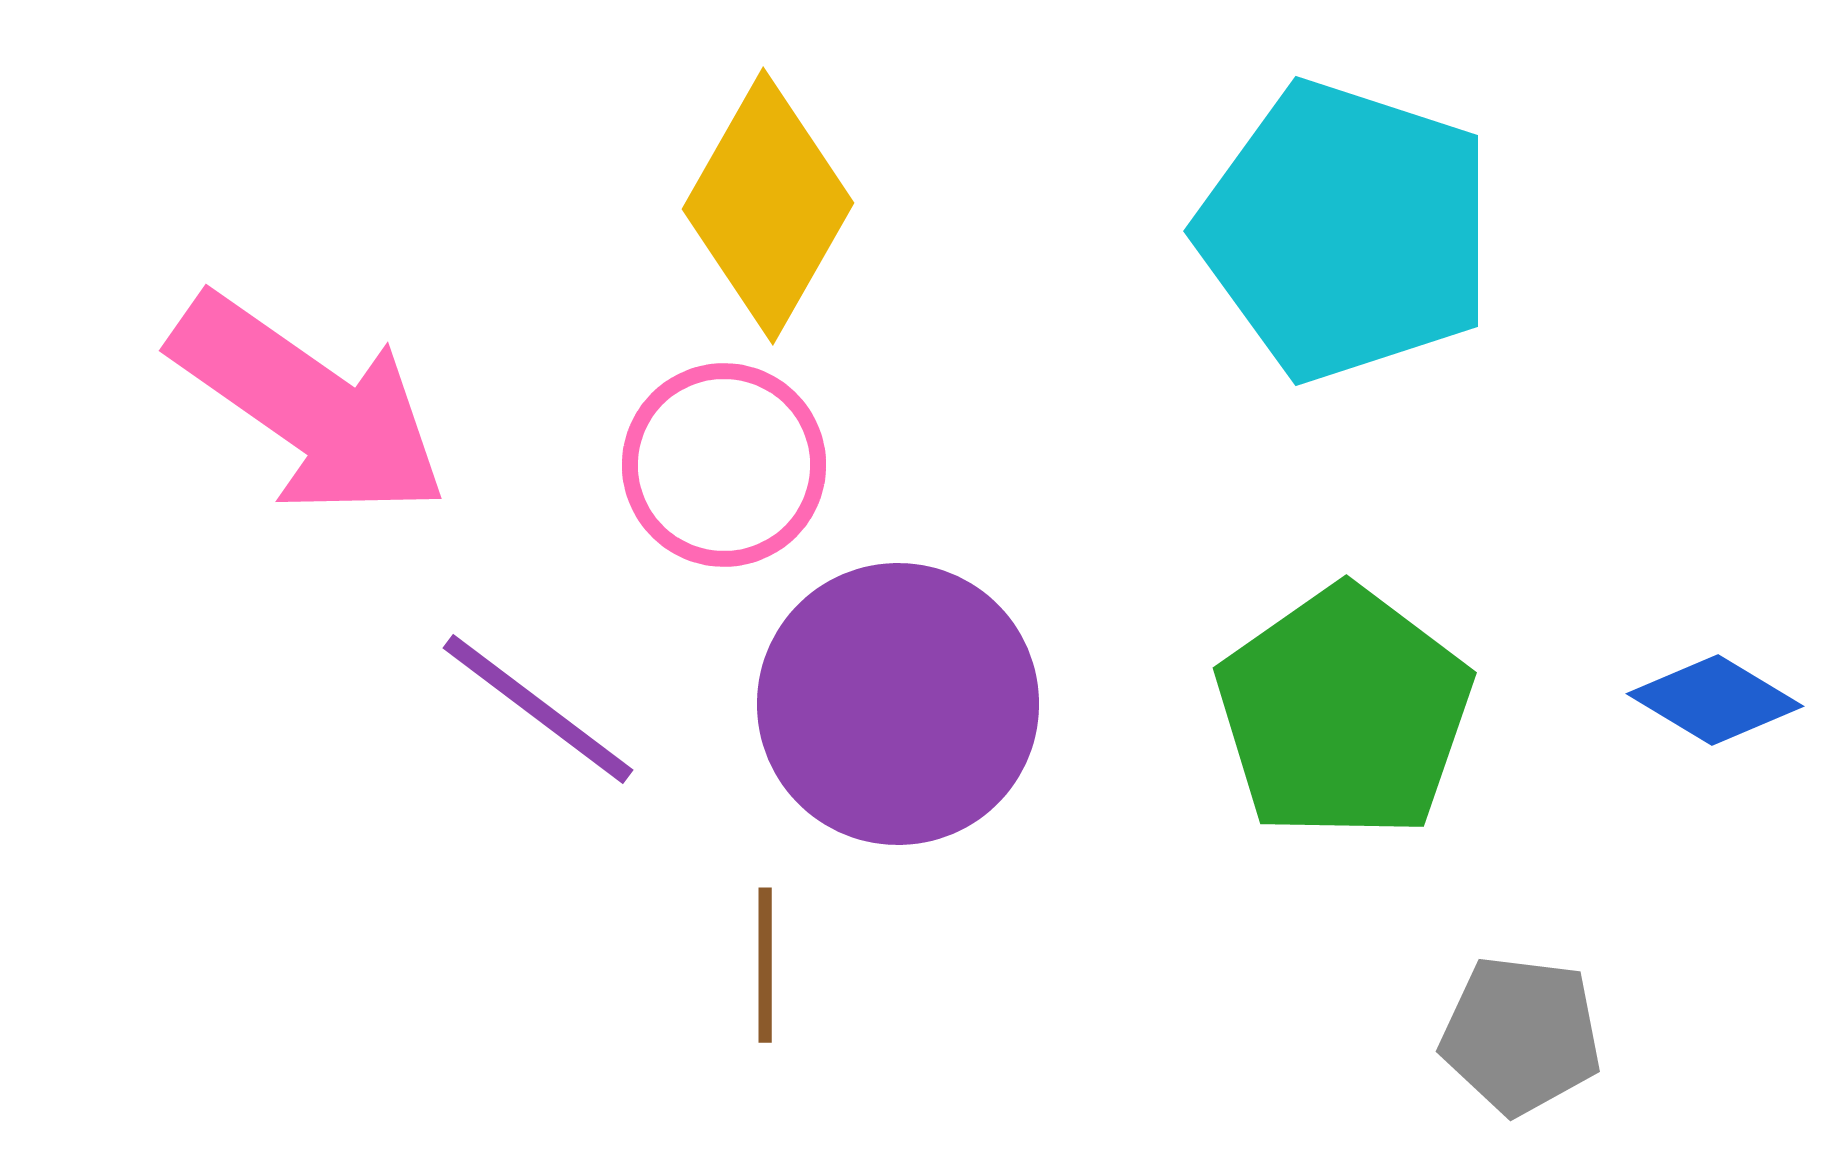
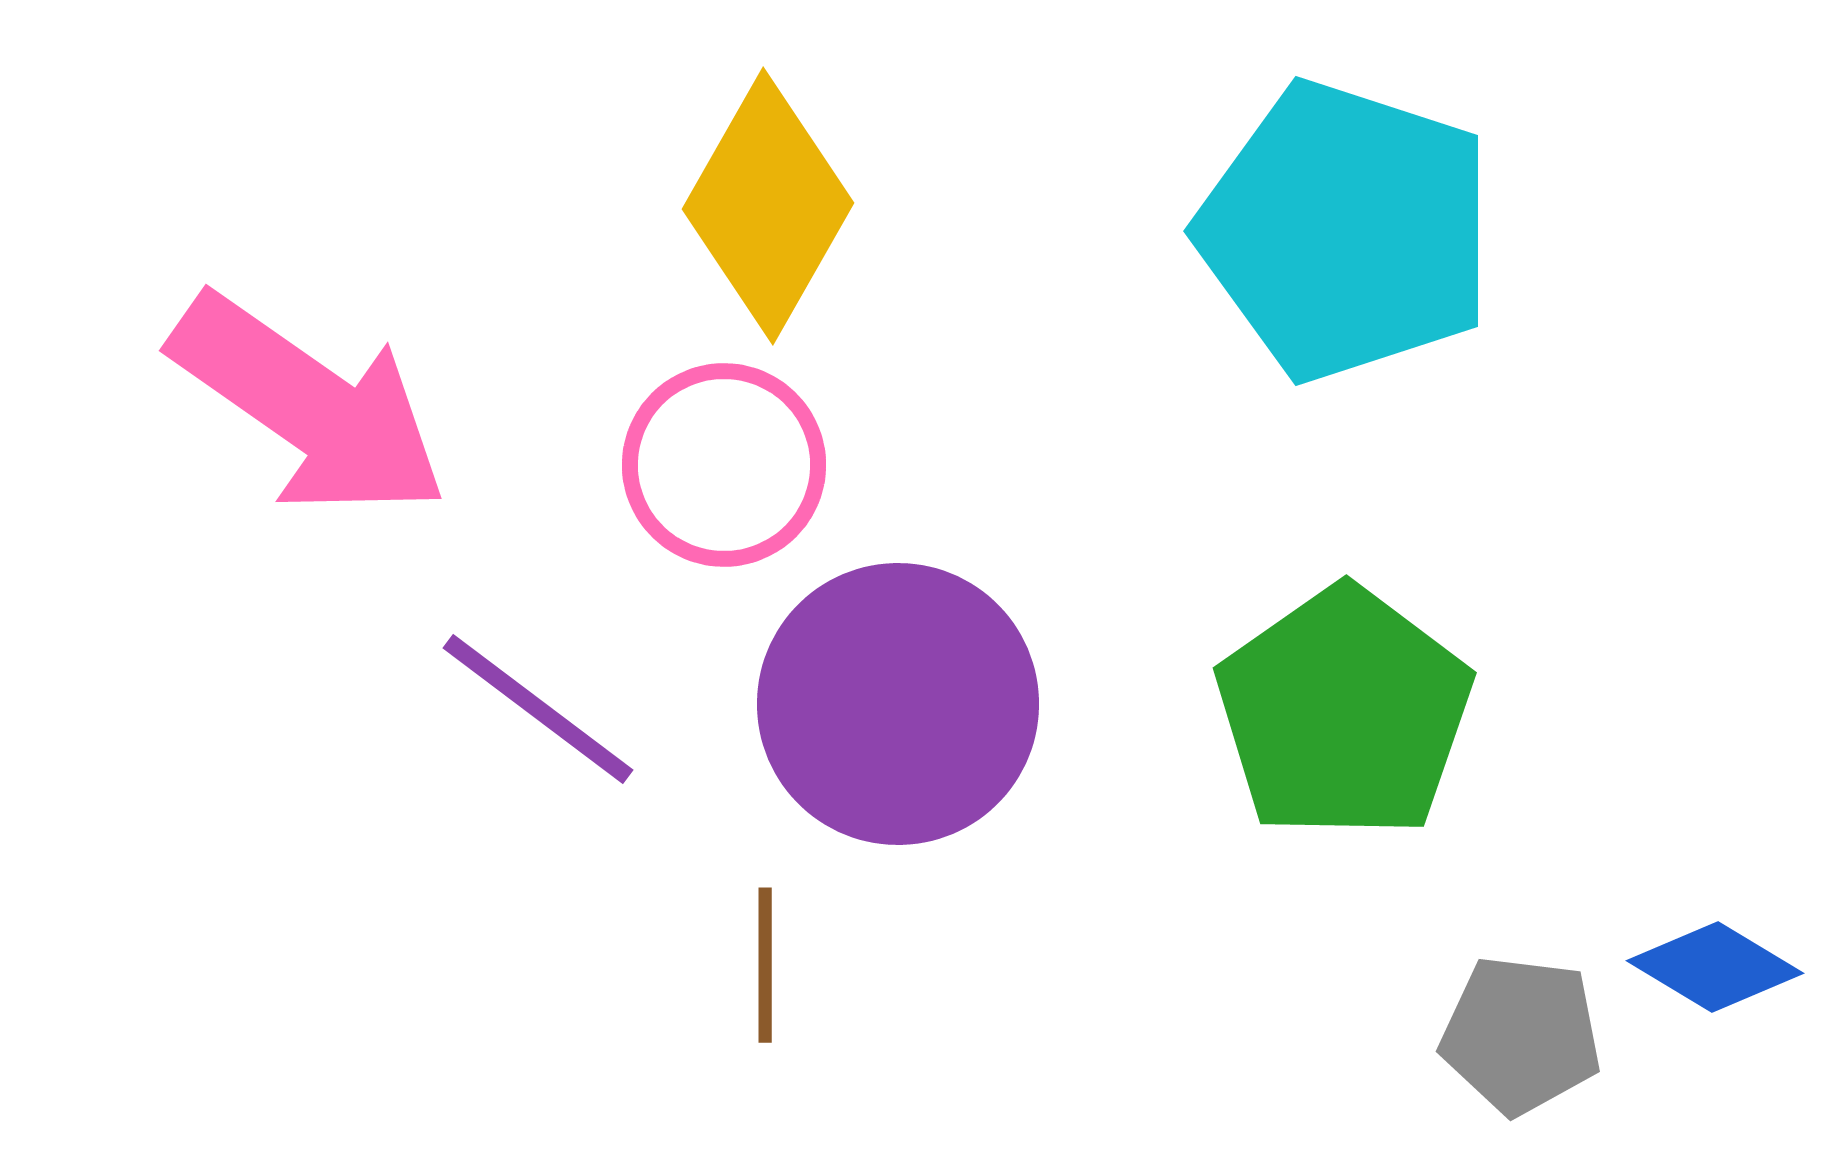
blue diamond: moved 267 px down
